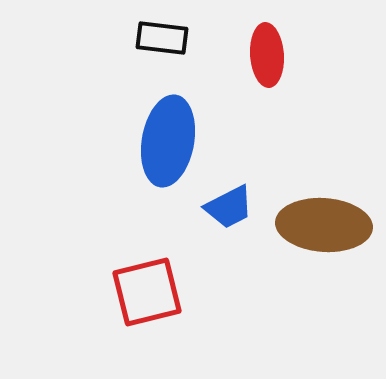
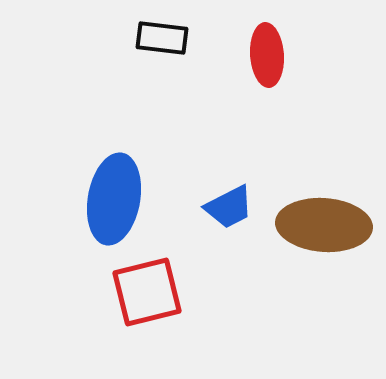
blue ellipse: moved 54 px left, 58 px down
